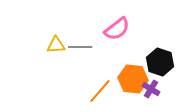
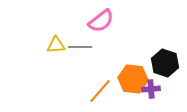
pink semicircle: moved 16 px left, 8 px up
black hexagon: moved 5 px right, 1 px down
purple cross: rotated 36 degrees counterclockwise
